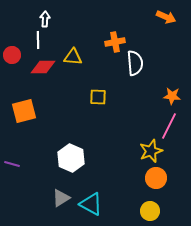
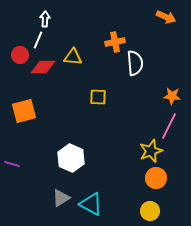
white line: rotated 24 degrees clockwise
red circle: moved 8 px right
